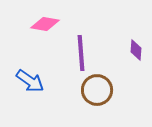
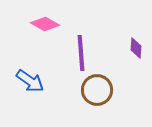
pink diamond: rotated 20 degrees clockwise
purple diamond: moved 2 px up
